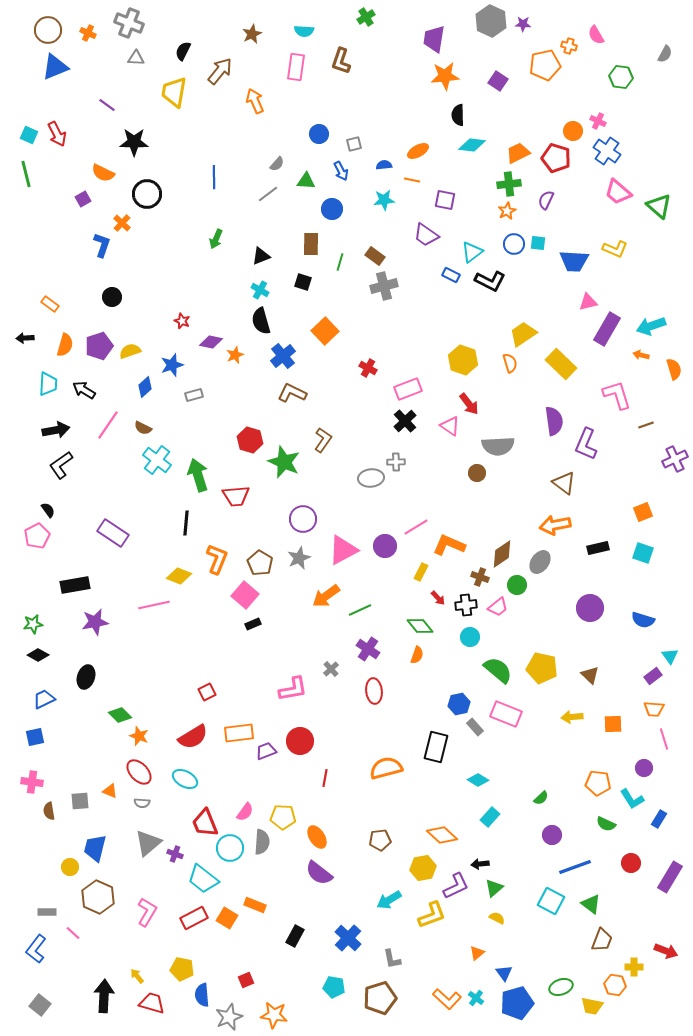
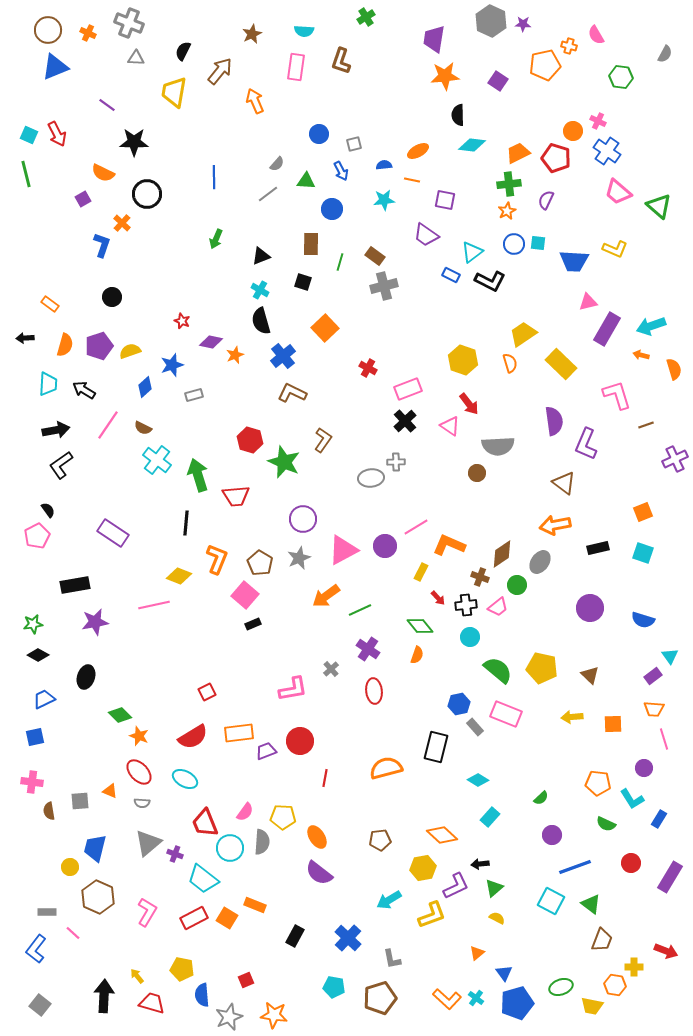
orange square at (325, 331): moved 3 px up
